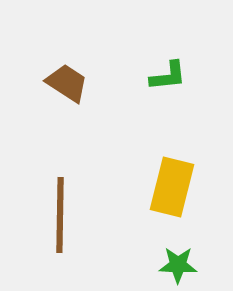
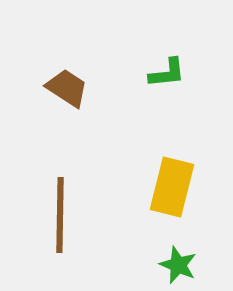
green L-shape: moved 1 px left, 3 px up
brown trapezoid: moved 5 px down
green star: rotated 21 degrees clockwise
